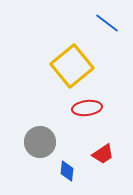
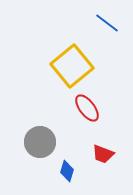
red ellipse: rotated 60 degrees clockwise
red trapezoid: rotated 55 degrees clockwise
blue diamond: rotated 10 degrees clockwise
